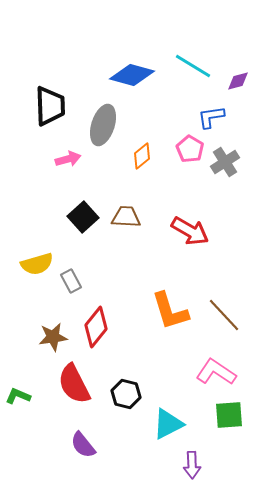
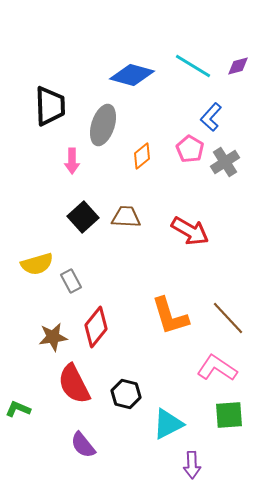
purple diamond: moved 15 px up
blue L-shape: rotated 40 degrees counterclockwise
pink arrow: moved 4 px right, 2 px down; rotated 105 degrees clockwise
orange L-shape: moved 5 px down
brown line: moved 4 px right, 3 px down
pink L-shape: moved 1 px right, 4 px up
green L-shape: moved 13 px down
